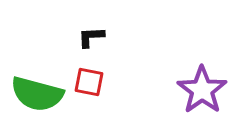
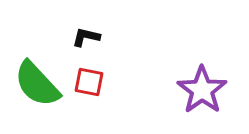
black L-shape: moved 5 px left; rotated 16 degrees clockwise
green semicircle: moved 10 px up; rotated 32 degrees clockwise
